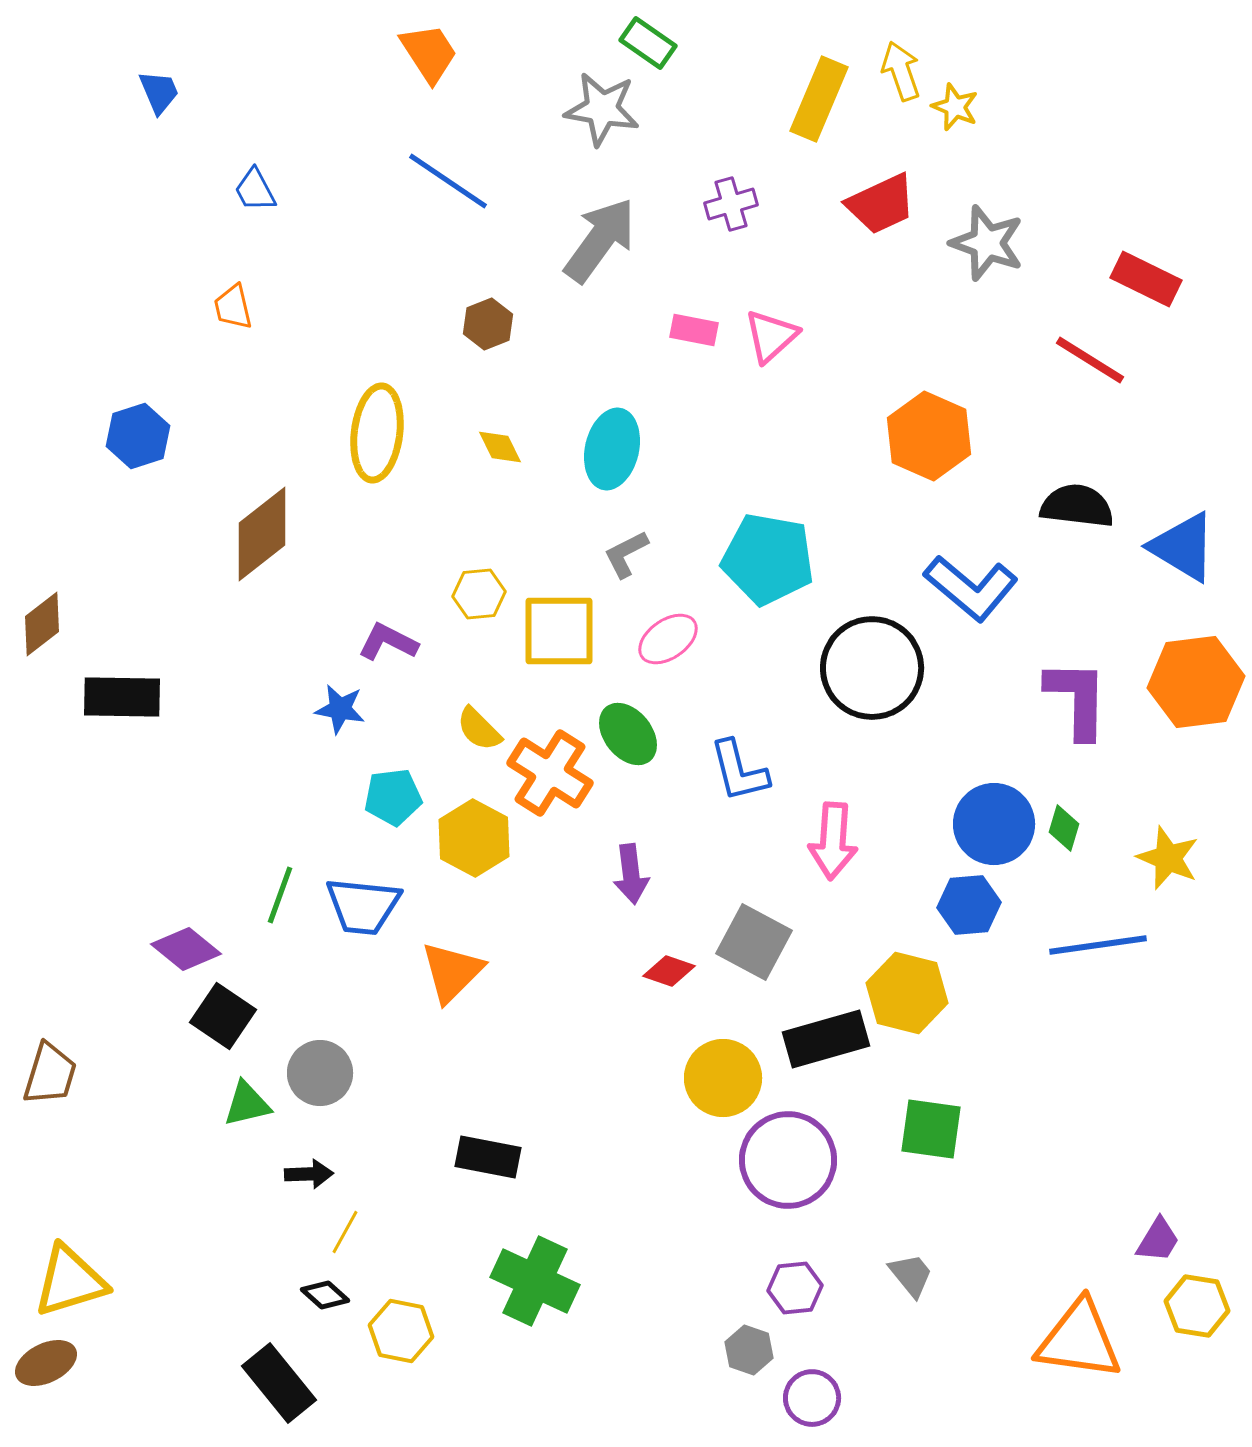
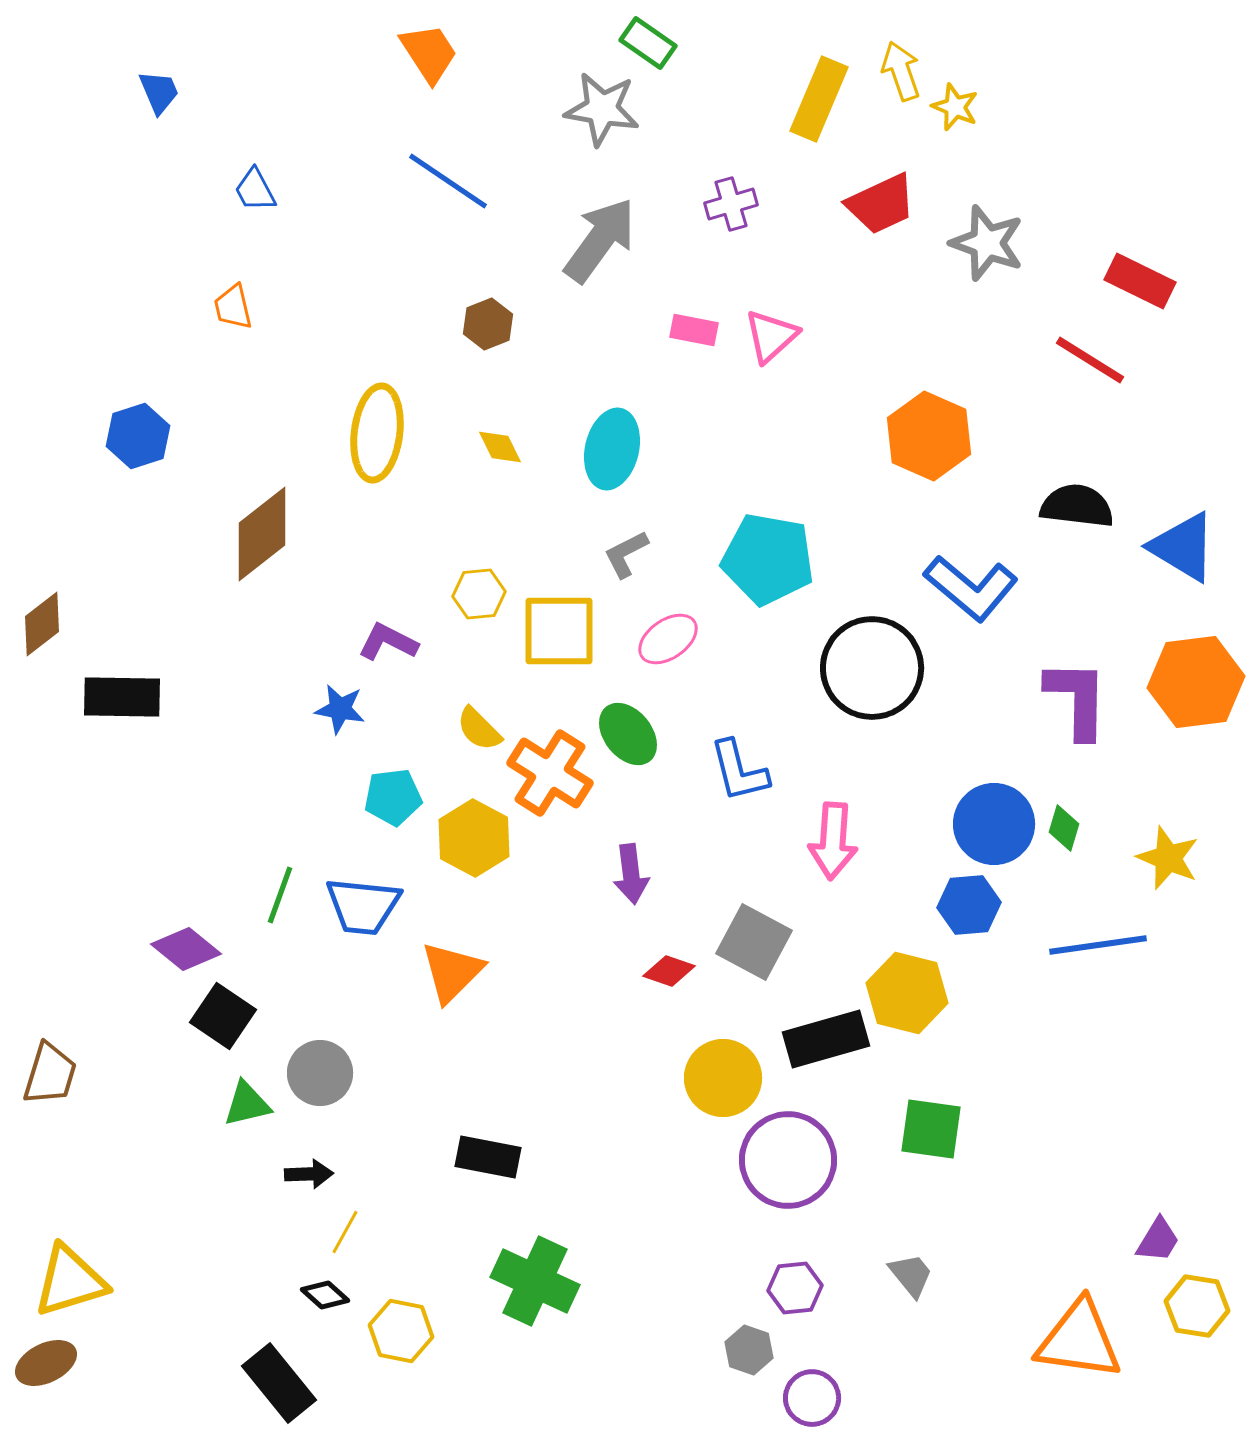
red rectangle at (1146, 279): moved 6 px left, 2 px down
